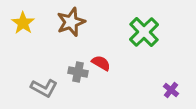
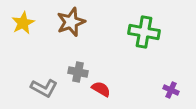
yellow star: rotated 10 degrees clockwise
green cross: rotated 36 degrees counterclockwise
red semicircle: moved 26 px down
purple cross: rotated 14 degrees counterclockwise
